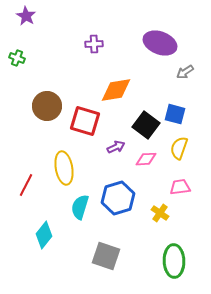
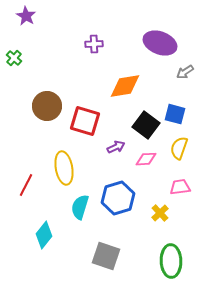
green cross: moved 3 px left; rotated 21 degrees clockwise
orange diamond: moved 9 px right, 4 px up
yellow cross: rotated 12 degrees clockwise
green ellipse: moved 3 px left
